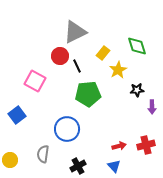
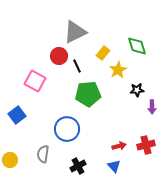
red circle: moved 1 px left
